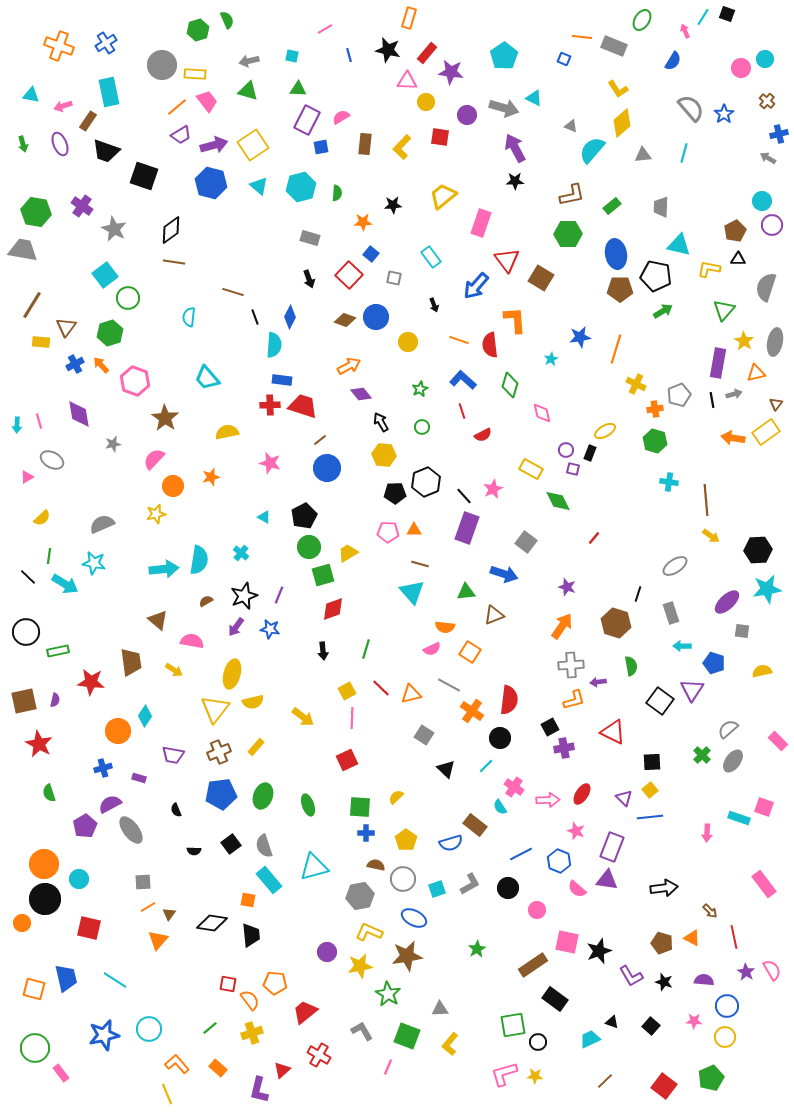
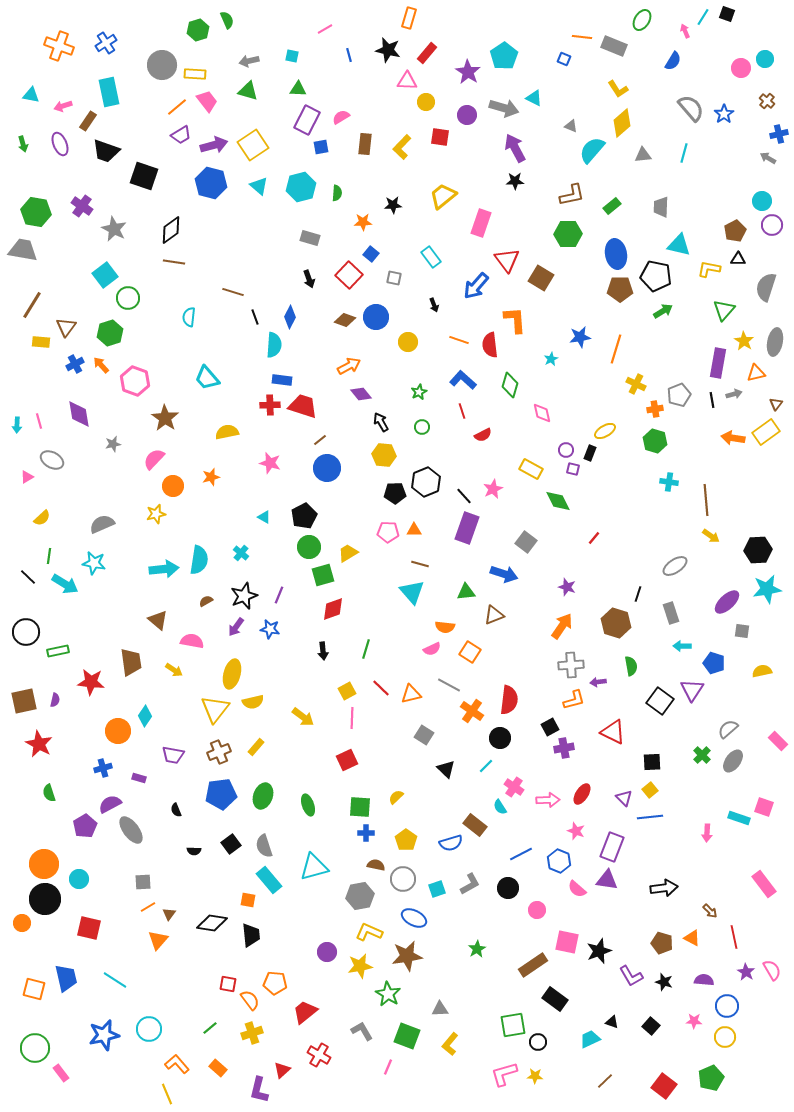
purple star at (451, 72): moved 17 px right; rotated 25 degrees clockwise
green star at (420, 389): moved 1 px left, 3 px down
